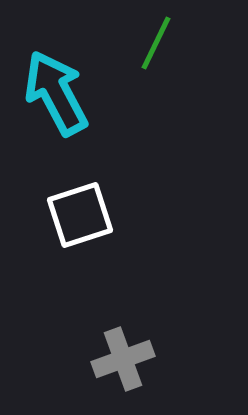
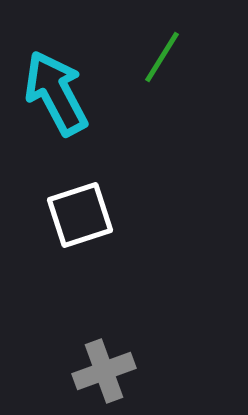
green line: moved 6 px right, 14 px down; rotated 6 degrees clockwise
gray cross: moved 19 px left, 12 px down
